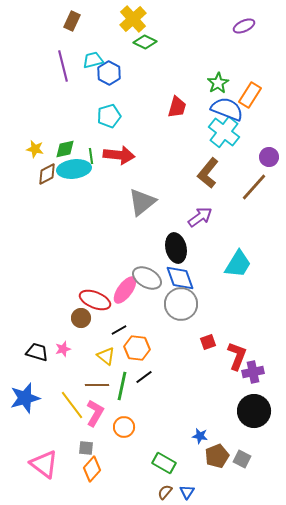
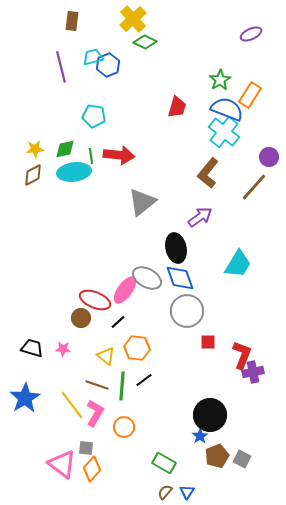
brown rectangle at (72, 21): rotated 18 degrees counterclockwise
purple ellipse at (244, 26): moved 7 px right, 8 px down
cyan trapezoid at (93, 60): moved 3 px up
purple line at (63, 66): moved 2 px left, 1 px down
blue hexagon at (109, 73): moved 1 px left, 8 px up; rotated 10 degrees clockwise
green star at (218, 83): moved 2 px right, 3 px up
cyan pentagon at (109, 116): moved 15 px left; rotated 25 degrees clockwise
yellow star at (35, 149): rotated 18 degrees counterclockwise
cyan ellipse at (74, 169): moved 3 px down
brown diamond at (47, 174): moved 14 px left, 1 px down
gray circle at (181, 304): moved 6 px right, 7 px down
black line at (119, 330): moved 1 px left, 8 px up; rotated 14 degrees counterclockwise
red square at (208, 342): rotated 21 degrees clockwise
pink star at (63, 349): rotated 21 degrees clockwise
black trapezoid at (37, 352): moved 5 px left, 4 px up
red L-shape at (237, 356): moved 5 px right, 1 px up
black line at (144, 377): moved 3 px down
brown line at (97, 385): rotated 20 degrees clockwise
green line at (122, 386): rotated 8 degrees counterclockwise
blue star at (25, 398): rotated 16 degrees counterclockwise
black circle at (254, 411): moved 44 px left, 4 px down
blue star at (200, 436): rotated 28 degrees clockwise
pink triangle at (44, 464): moved 18 px right
